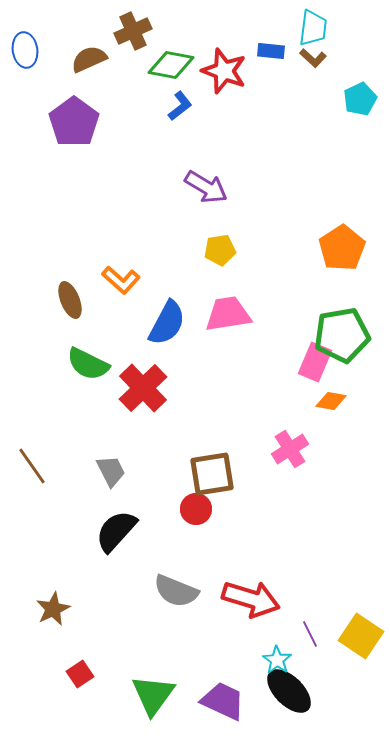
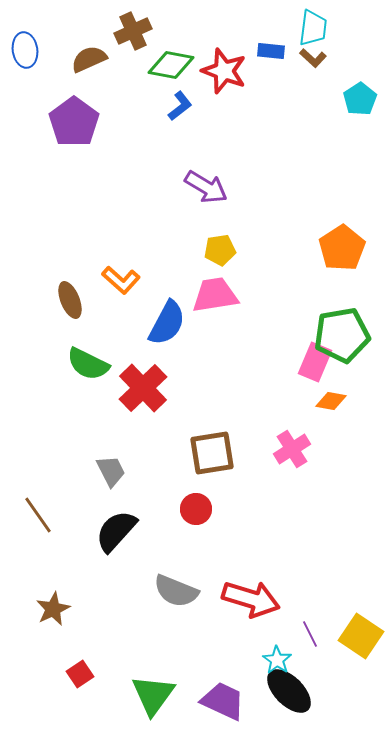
cyan pentagon: rotated 8 degrees counterclockwise
pink trapezoid: moved 13 px left, 19 px up
pink cross: moved 2 px right
brown line: moved 6 px right, 49 px down
brown square: moved 21 px up
